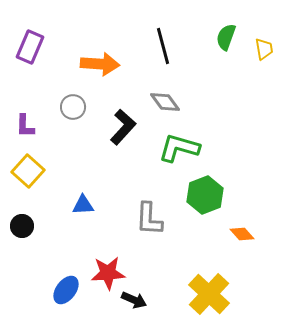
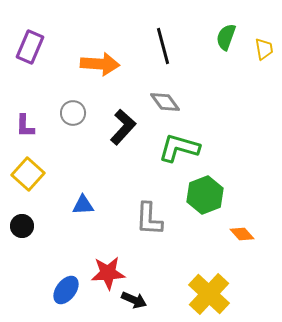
gray circle: moved 6 px down
yellow square: moved 3 px down
